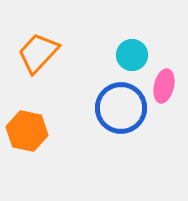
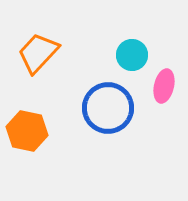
blue circle: moved 13 px left
